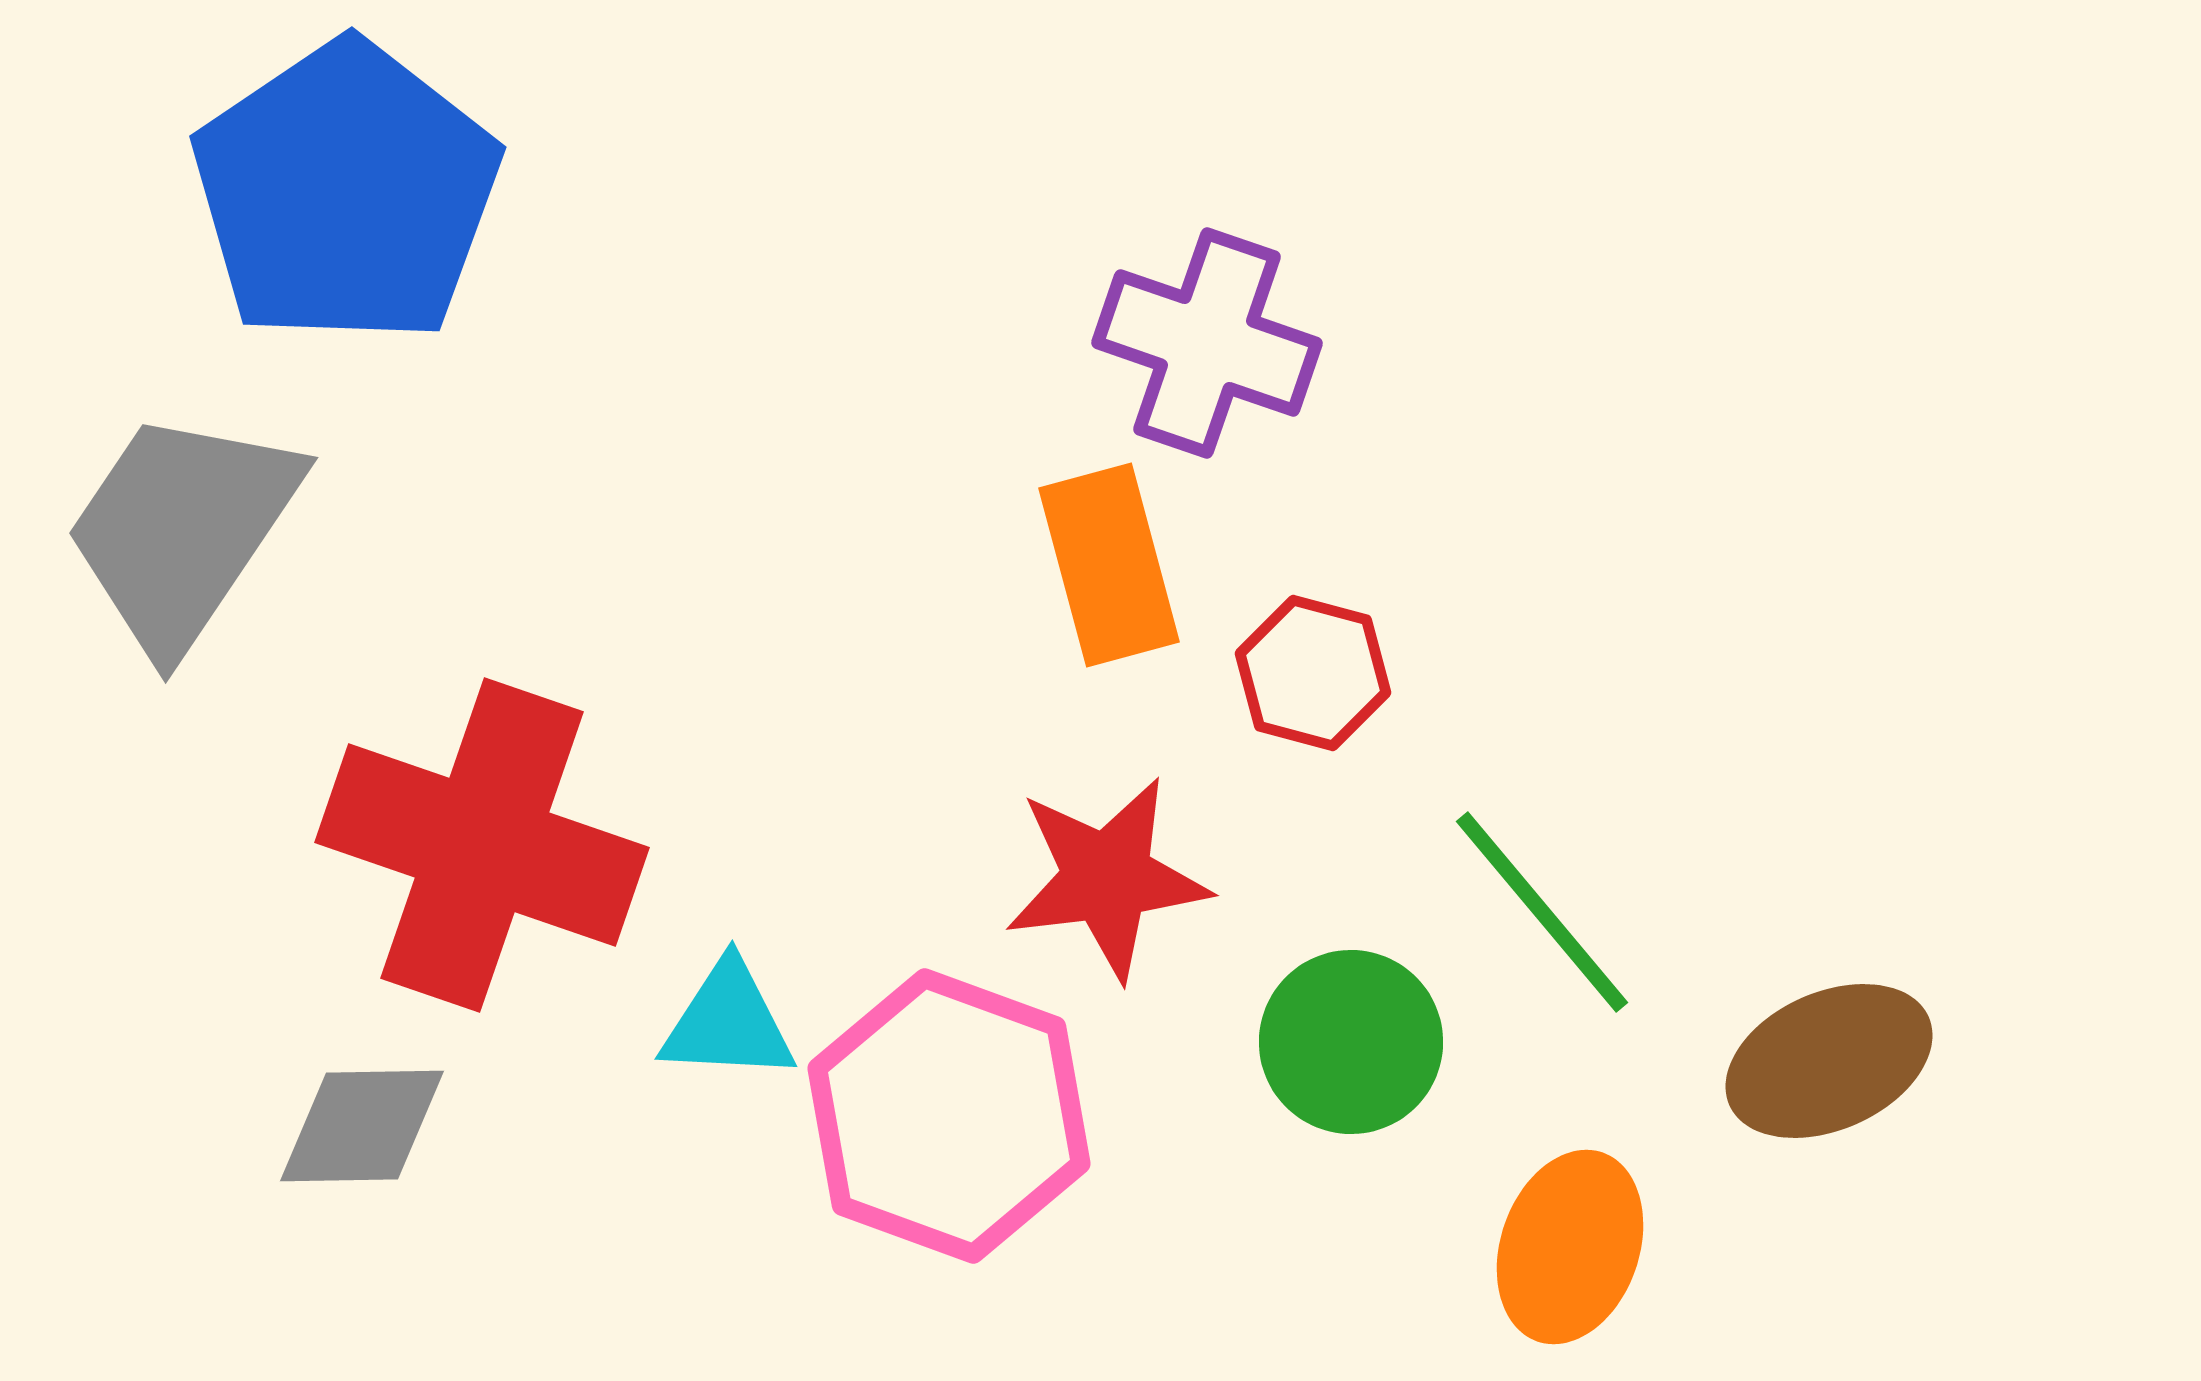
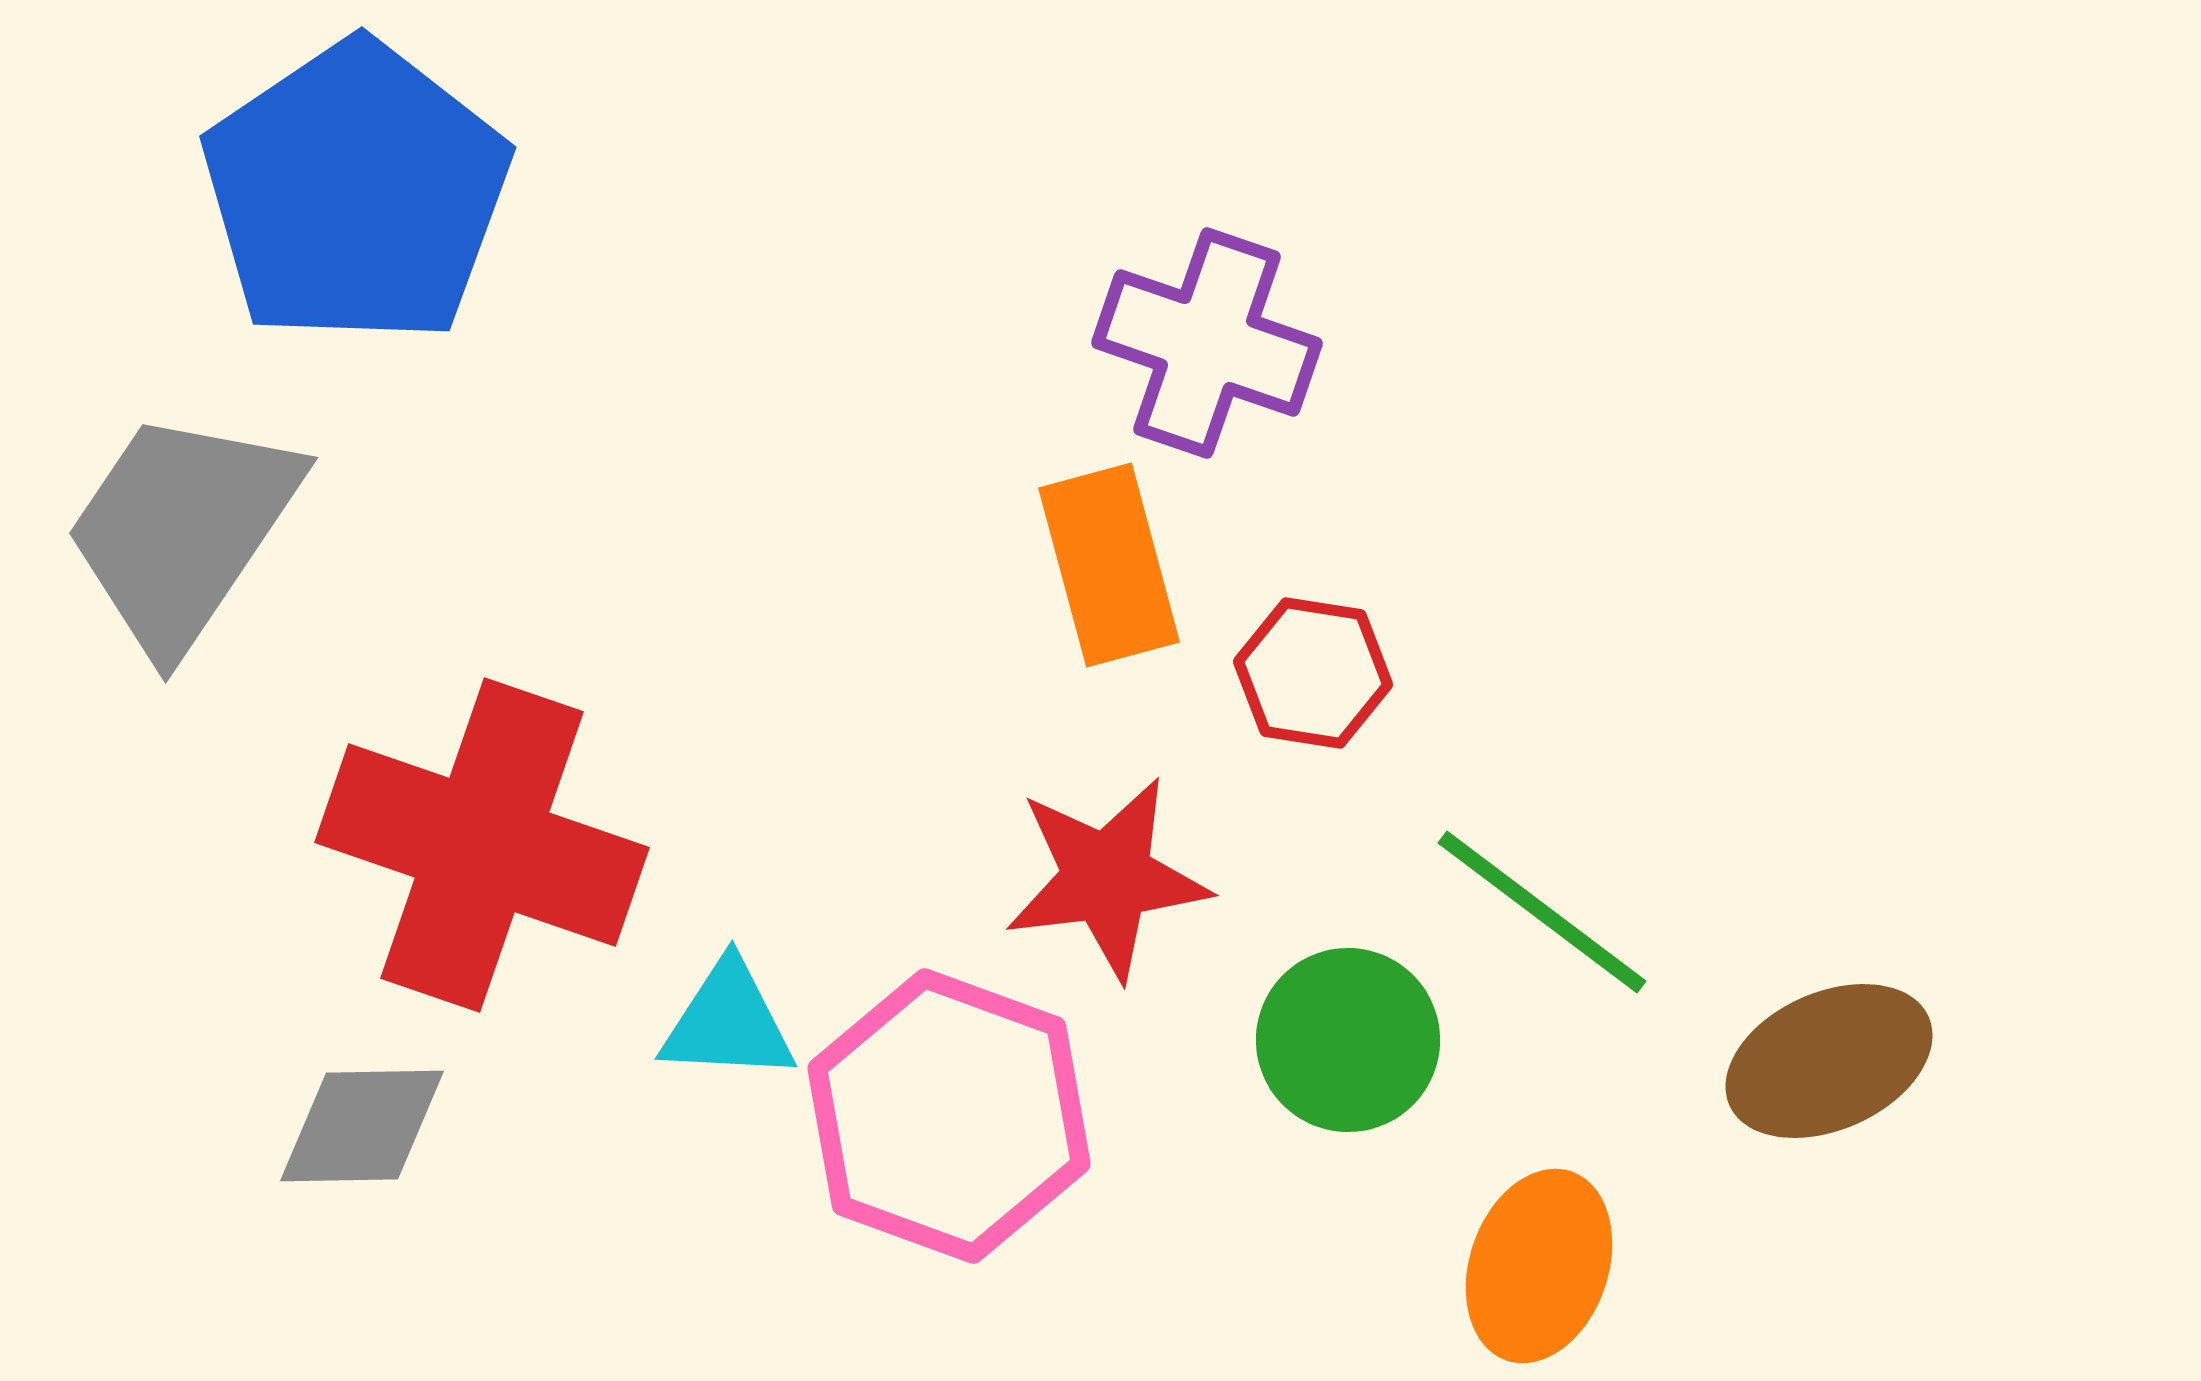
blue pentagon: moved 10 px right
red hexagon: rotated 6 degrees counterclockwise
green line: rotated 13 degrees counterclockwise
green circle: moved 3 px left, 2 px up
orange ellipse: moved 31 px left, 19 px down
